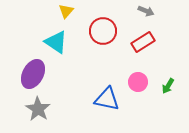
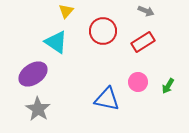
purple ellipse: rotated 28 degrees clockwise
